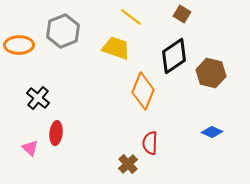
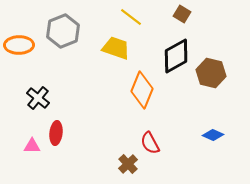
black diamond: moved 2 px right; rotated 6 degrees clockwise
orange diamond: moved 1 px left, 1 px up
blue diamond: moved 1 px right, 3 px down
red semicircle: rotated 30 degrees counterclockwise
pink triangle: moved 2 px right, 2 px up; rotated 42 degrees counterclockwise
